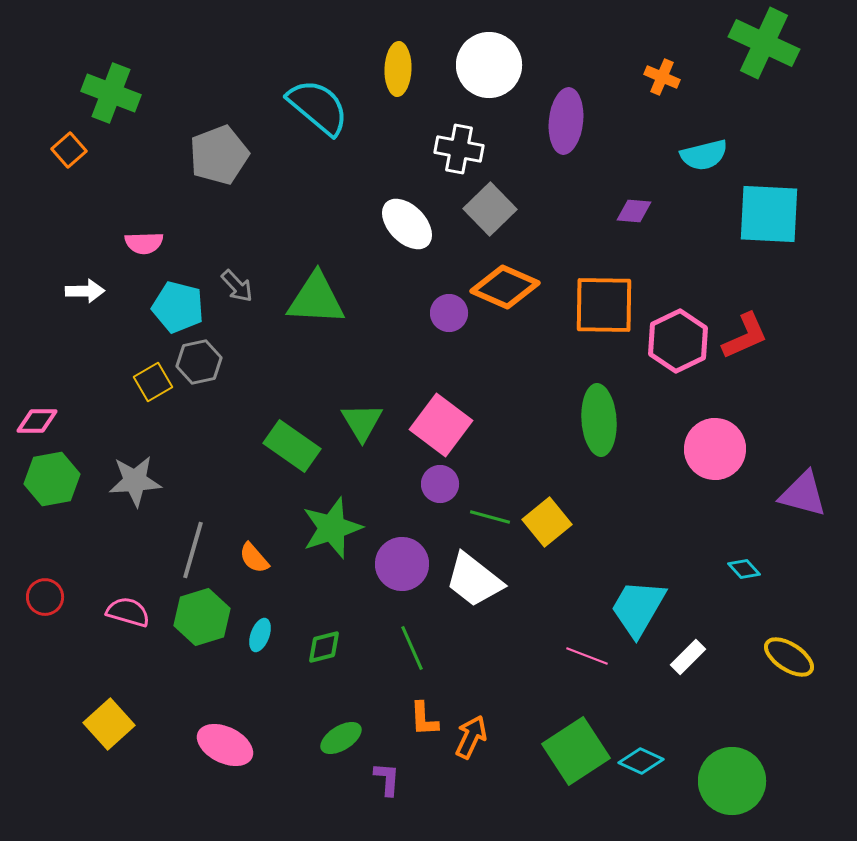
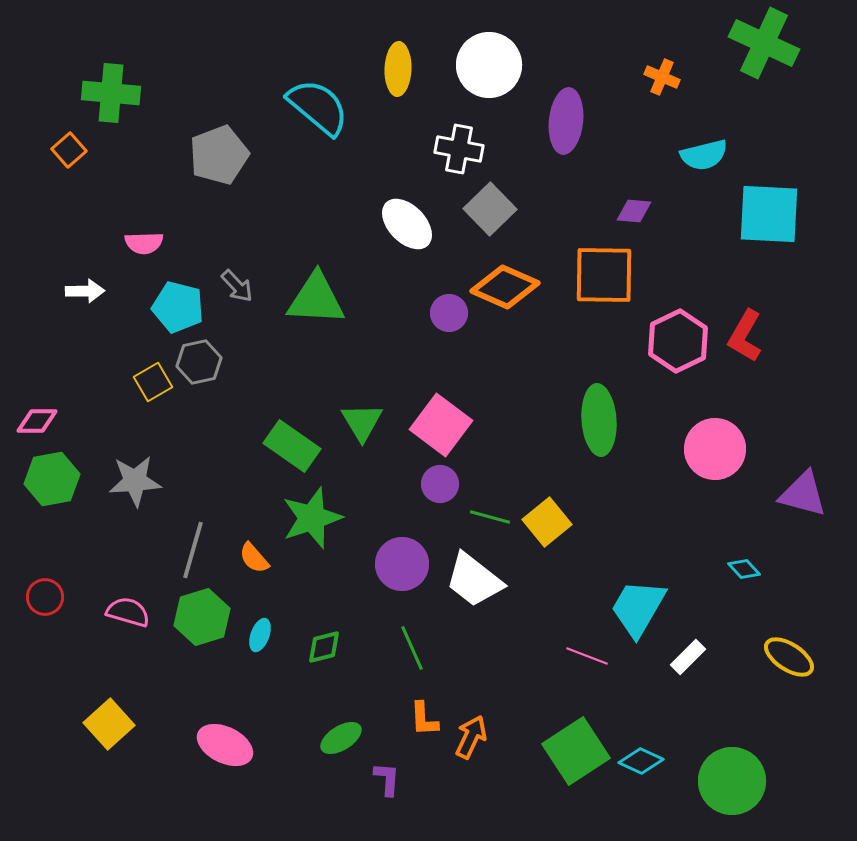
green cross at (111, 93): rotated 16 degrees counterclockwise
orange square at (604, 305): moved 30 px up
red L-shape at (745, 336): rotated 144 degrees clockwise
green star at (332, 528): moved 20 px left, 10 px up
